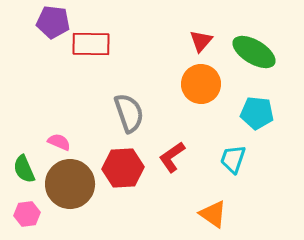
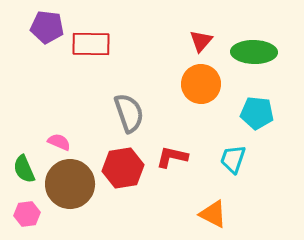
purple pentagon: moved 6 px left, 5 px down
green ellipse: rotated 30 degrees counterclockwise
red L-shape: rotated 48 degrees clockwise
red hexagon: rotated 6 degrees counterclockwise
orange triangle: rotated 8 degrees counterclockwise
